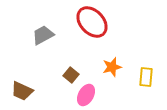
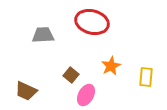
red ellipse: rotated 32 degrees counterclockwise
gray trapezoid: rotated 25 degrees clockwise
orange star: moved 1 px left, 1 px up; rotated 12 degrees counterclockwise
brown trapezoid: moved 4 px right
